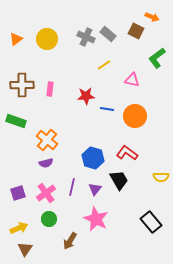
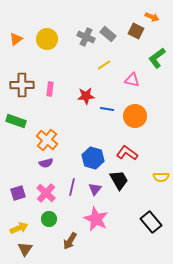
pink cross: rotated 12 degrees counterclockwise
